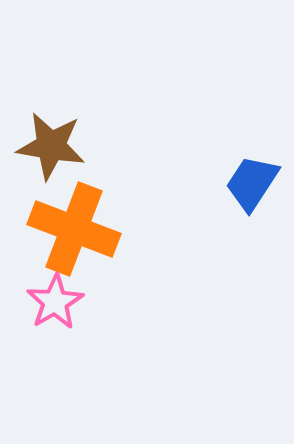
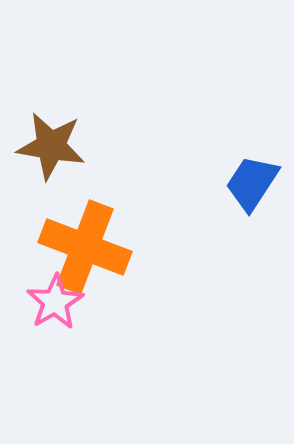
orange cross: moved 11 px right, 18 px down
